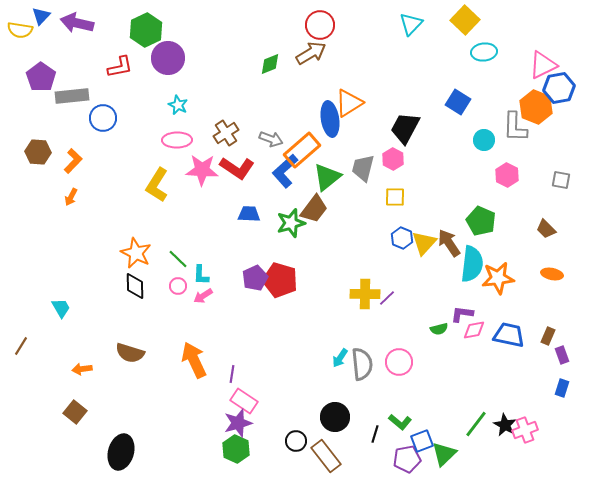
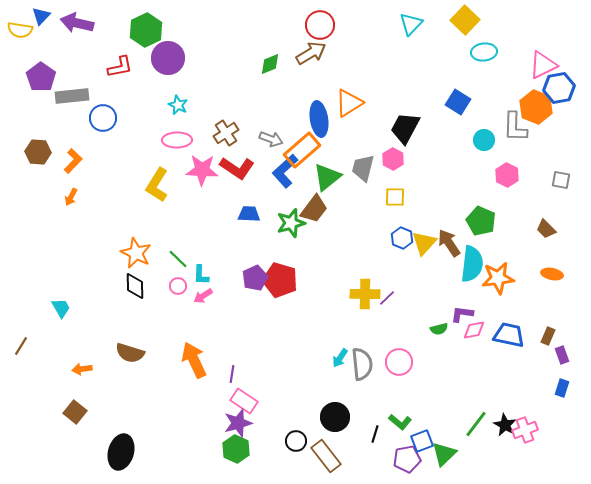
blue ellipse at (330, 119): moved 11 px left
